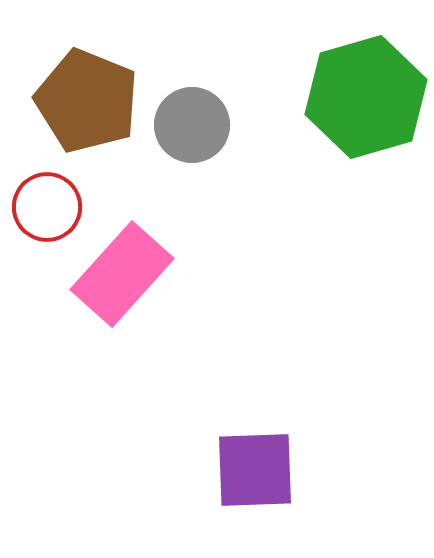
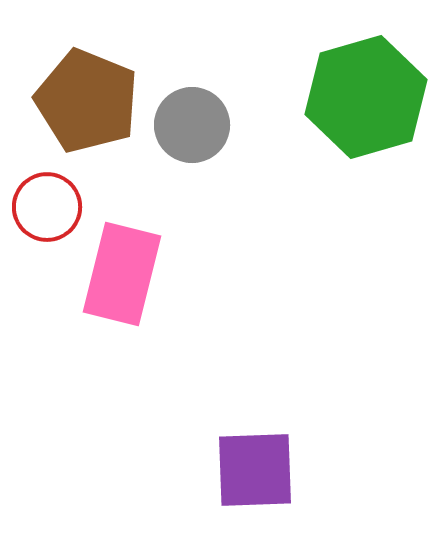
pink rectangle: rotated 28 degrees counterclockwise
